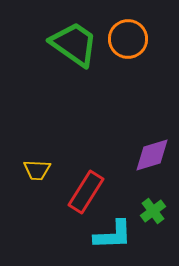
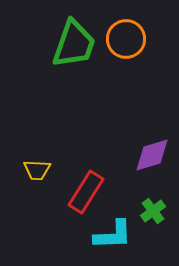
orange circle: moved 2 px left
green trapezoid: rotated 74 degrees clockwise
